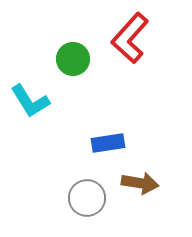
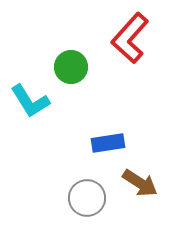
green circle: moved 2 px left, 8 px down
brown arrow: rotated 24 degrees clockwise
